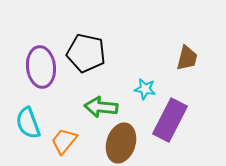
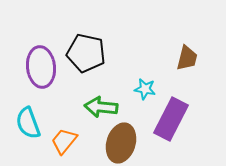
purple rectangle: moved 1 px right, 1 px up
